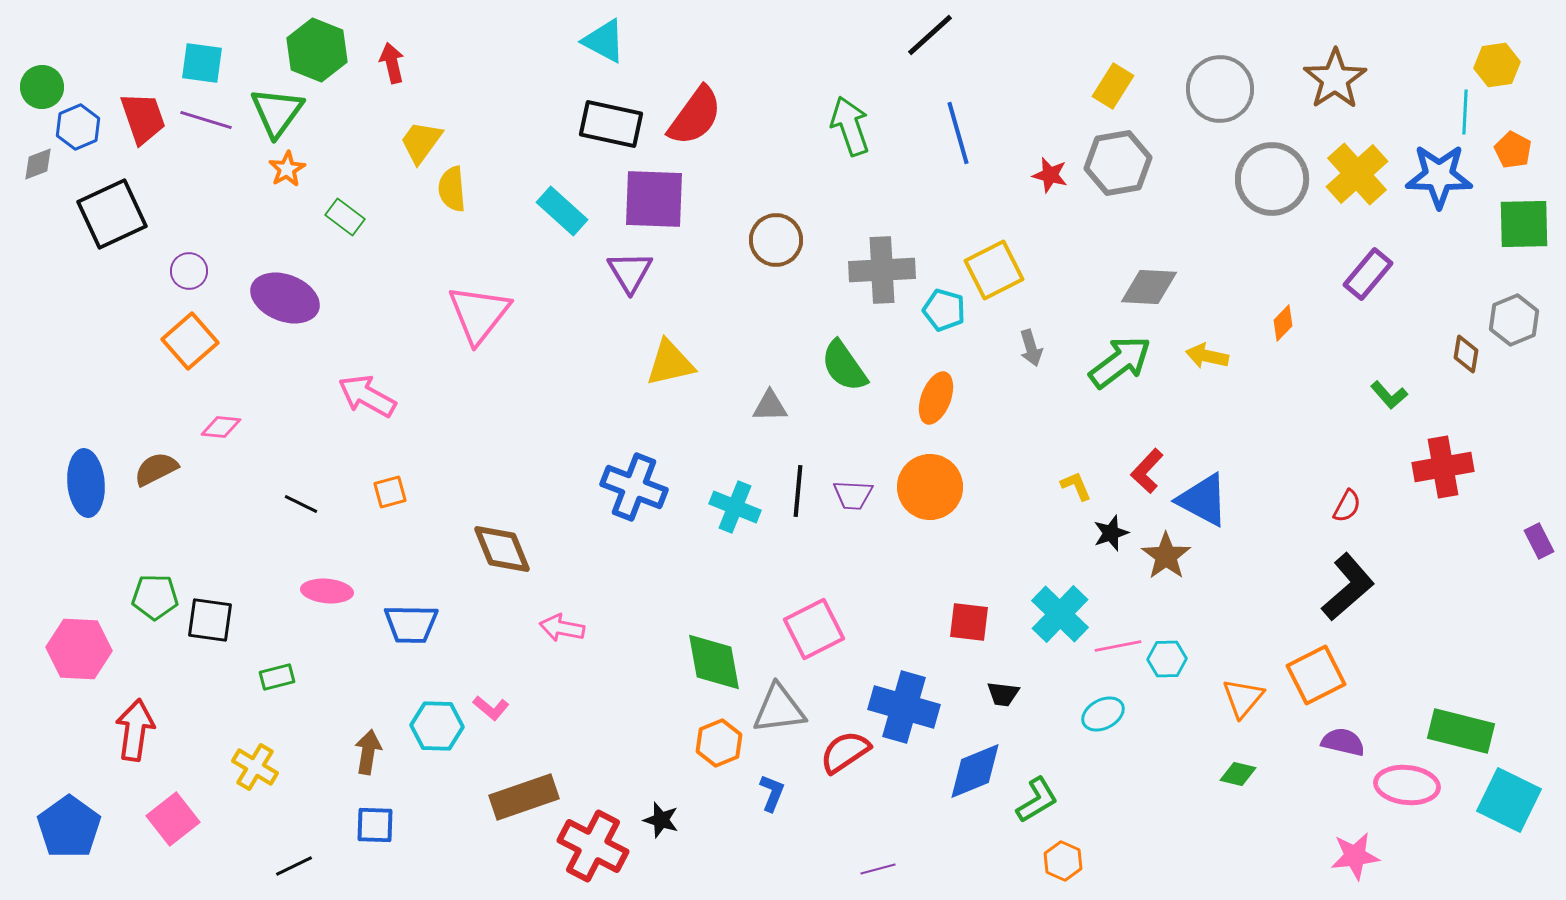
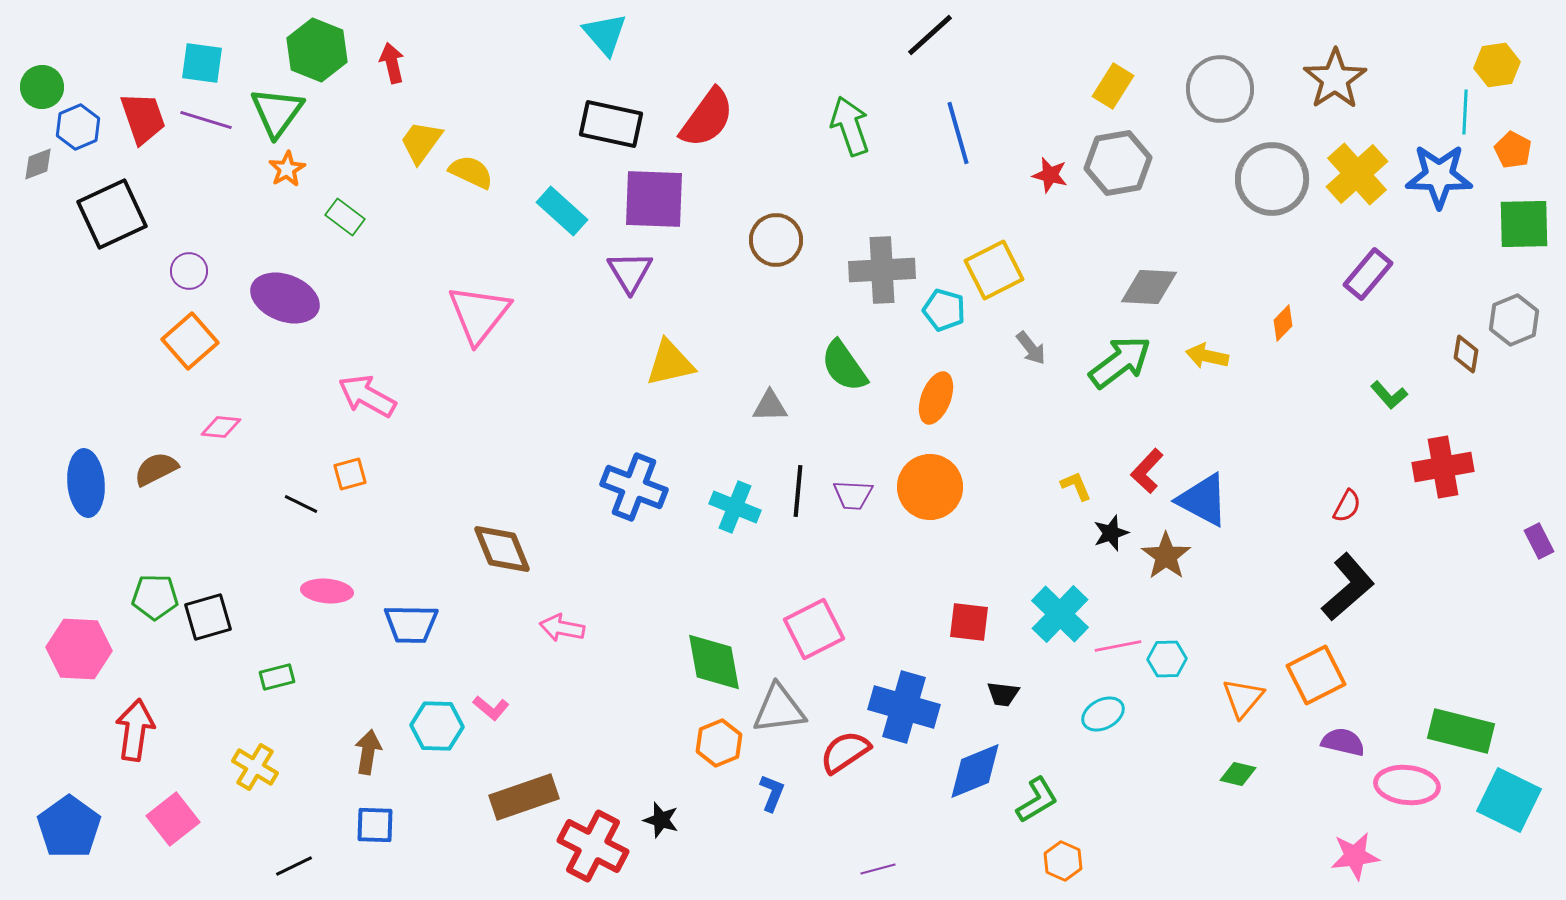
cyan triangle at (604, 41): moved 1 px right, 7 px up; rotated 21 degrees clockwise
red semicircle at (695, 116): moved 12 px right, 2 px down
yellow semicircle at (452, 189): moved 19 px right, 17 px up; rotated 120 degrees clockwise
gray arrow at (1031, 348): rotated 21 degrees counterclockwise
orange square at (390, 492): moved 40 px left, 18 px up
black square at (210, 620): moved 2 px left, 3 px up; rotated 24 degrees counterclockwise
